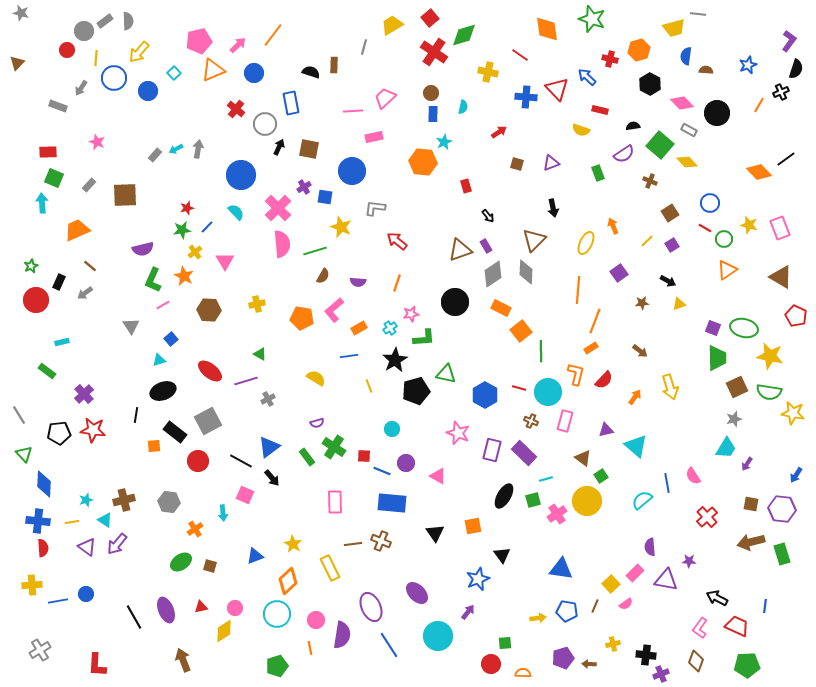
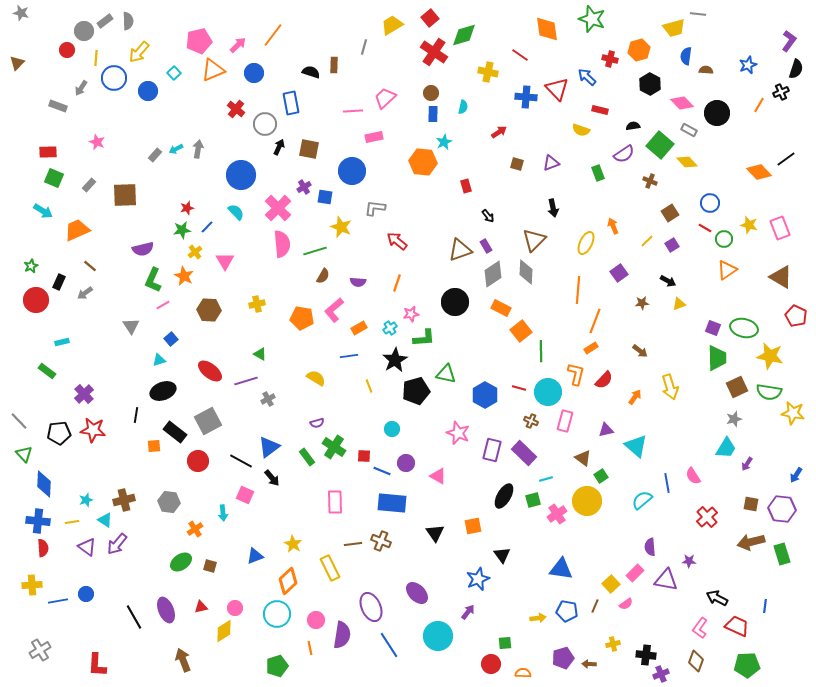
cyan arrow at (42, 203): moved 1 px right, 8 px down; rotated 126 degrees clockwise
gray line at (19, 415): moved 6 px down; rotated 12 degrees counterclockwise
